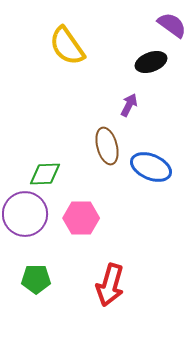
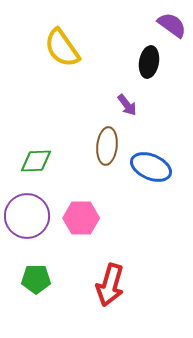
yellow semicircle: moved 5 px left, 2 px down
black ellipse: moved 2 px left; rotated 60 degrees counterclockwise
purple arrow: moved 2 px left; rotated 115 degrees clockwise
brown ellipse: rotated 21 degrees clockwise
green diamond: moved 9 px left, 13 px up
purple circle: moved 2 px right, 2 px down
